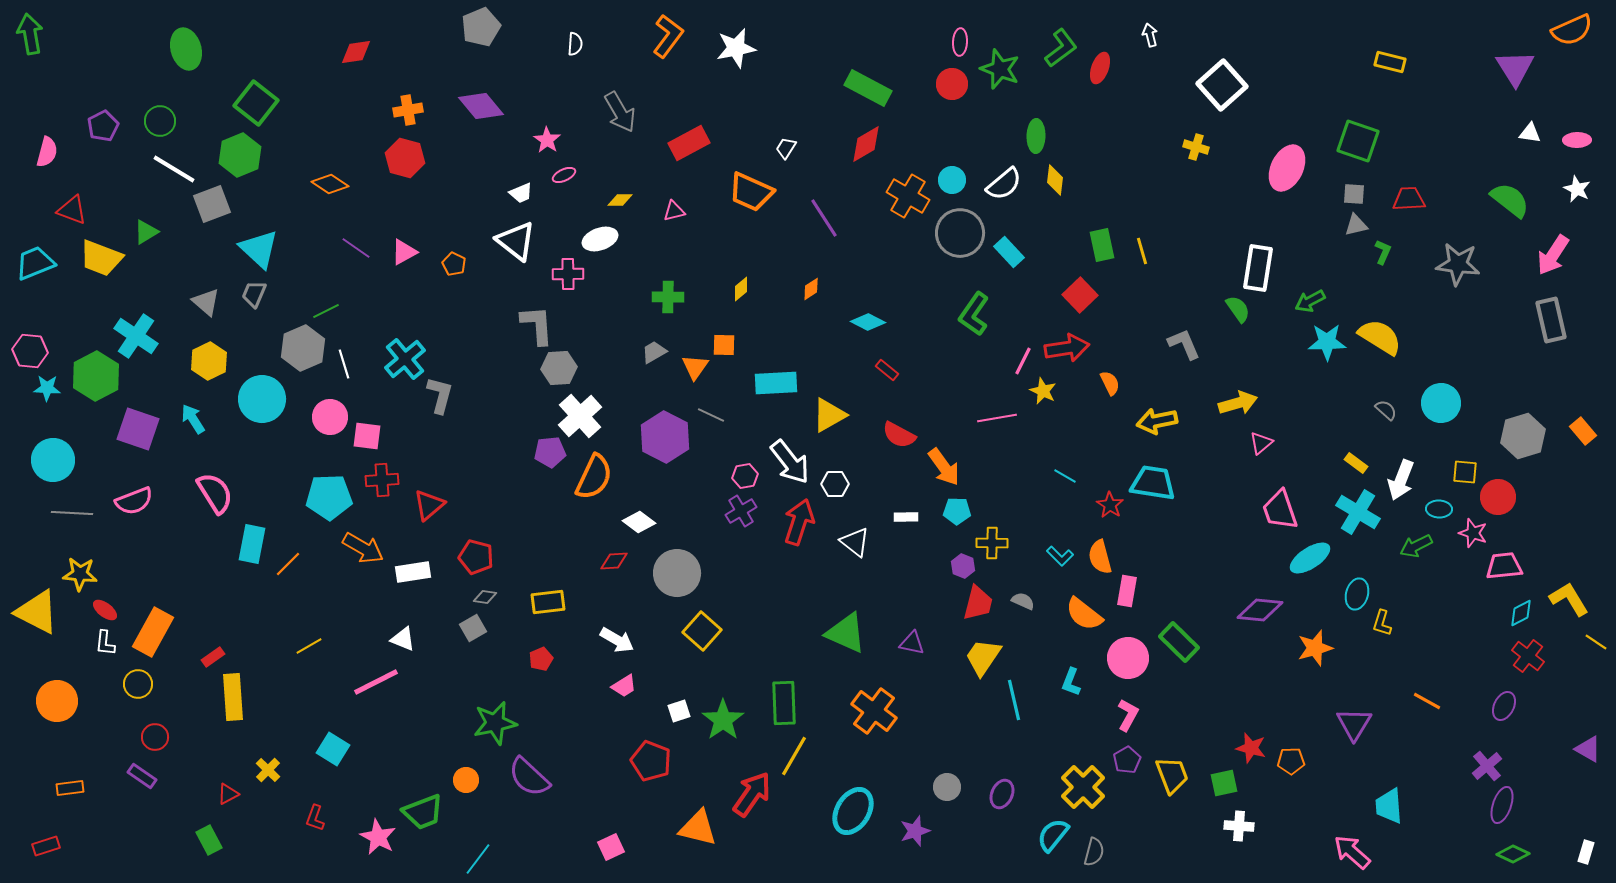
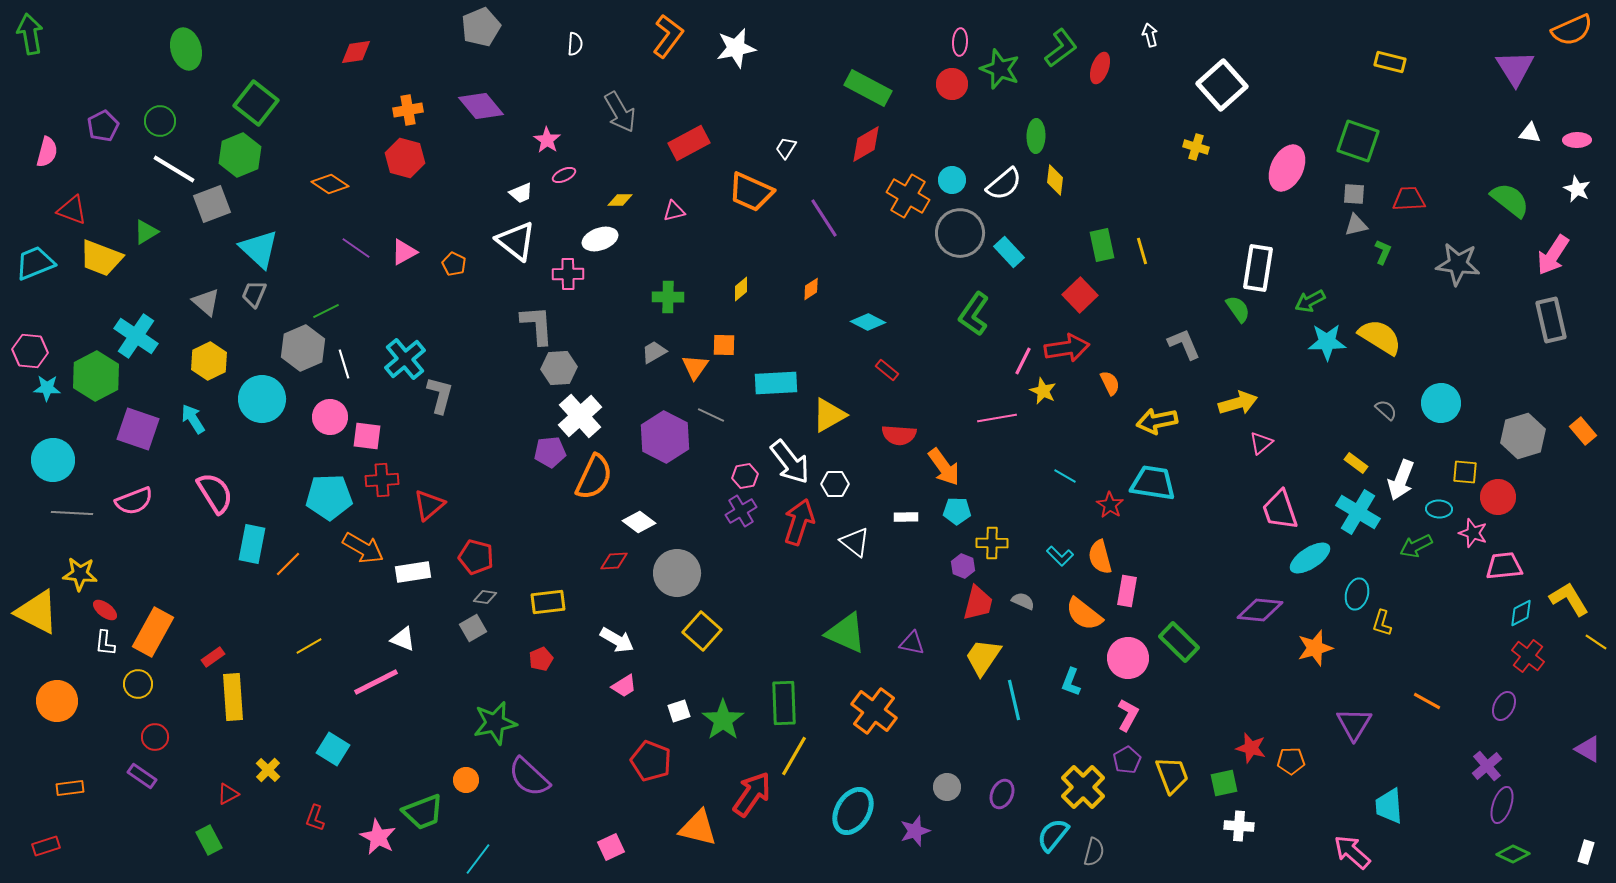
red semicircle at (899, 435): rotated 24 degrees counterclockwise
